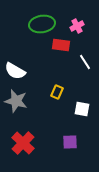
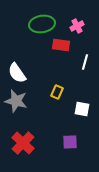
white line: rotated 49 degrees clockwise
white semicircle: moved 2 px right, 2 px down; rotated 25 degrees clockwise
